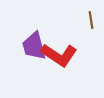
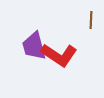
brown line: rotated 12 degrees clockwise
